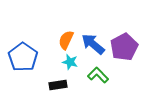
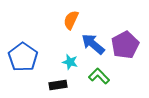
orange semicircle: moved 5 px right, 20 px up
purple pentagon: moved 1 px right, 2 px up
green L-shape: moved 1 px right, 1 px down
